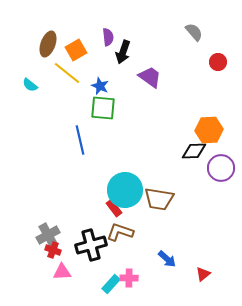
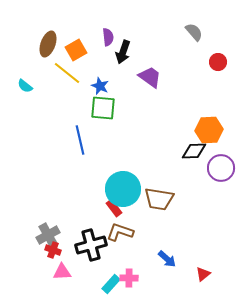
cyan semicircle: moved 5 px left, 1 px down
cyan circle: moved 2 px left, 1 px up
